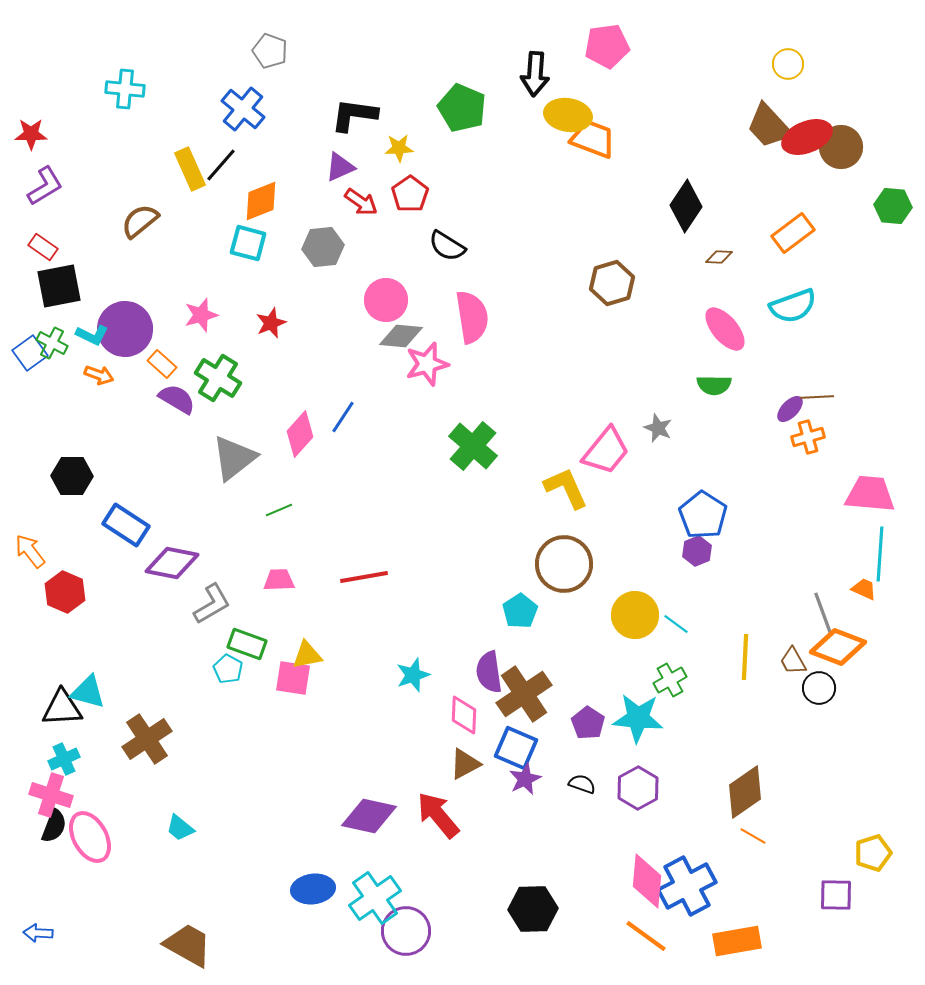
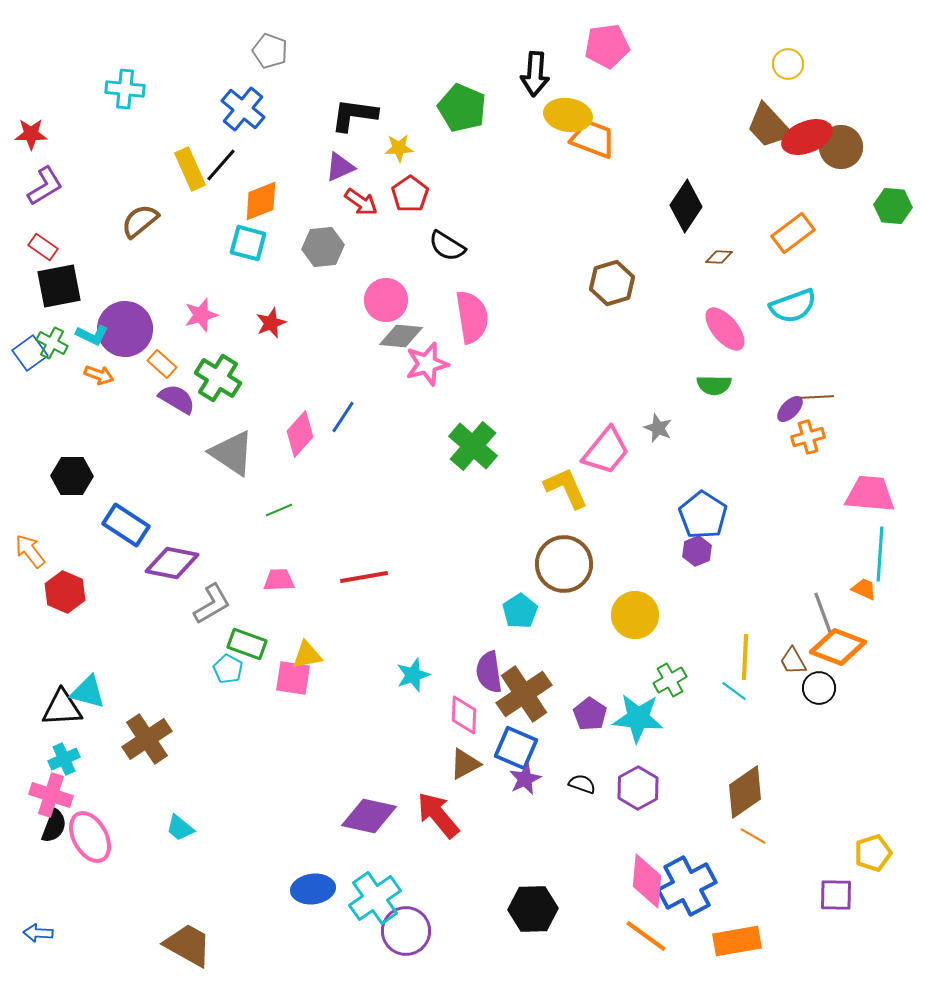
gray triangle at (234, 458): moved 2 px left, 5 px up; rotated 48 degrees counterclockwise
cyan line at (676, 624): moved 58 px right, 67 px down
purple pentagon at (588, 723): moved 2 px right, 9 px up
